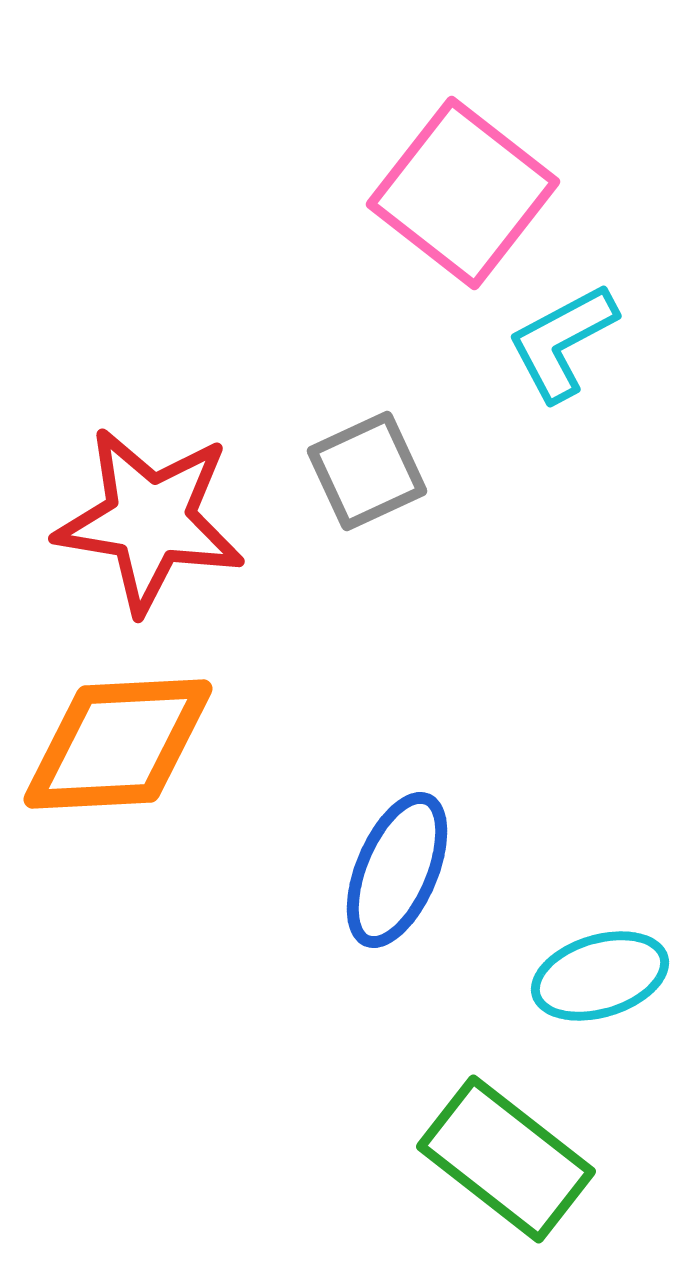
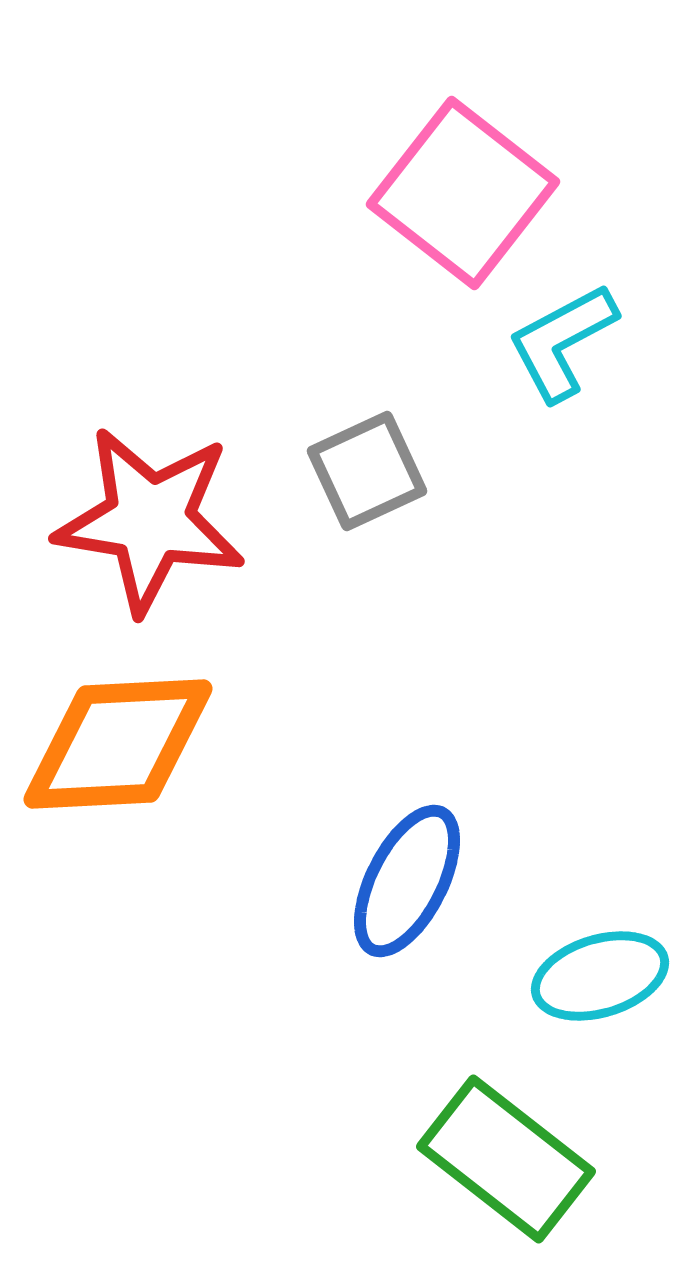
blue ellipse: moved 10 px right, 11 px down; rotated 4 degrees clockwise
